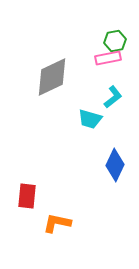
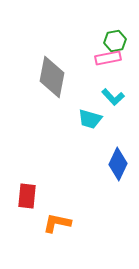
gray diamond: rotated 54 degrees counterclockwise
cyan L-shape: rotated 85 degrees clockwise
blue diamond: moved 3 px right, 1 px up
